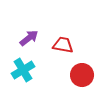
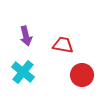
purple arrow: moved 3 px left, 2 px up; rotated 114 degrees clockwise
cyan cross: moved 2 px down; rotated 20 degrees counterclockwise
